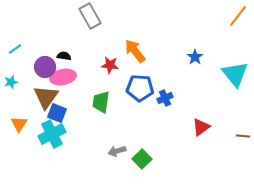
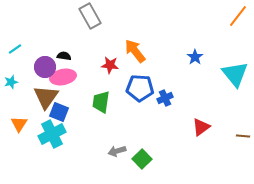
blue square: moved 2 px right, 1 px up
